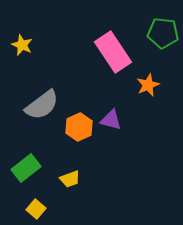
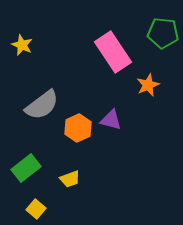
orange hexagon: moved 1 px left, 1 px down
